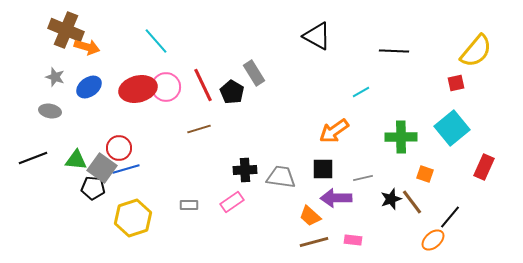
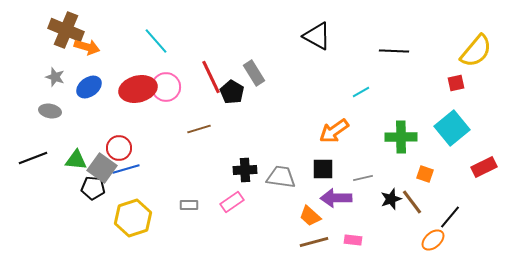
red line at (203, 85): moved 8 px right, 8 px up
red rectangle at (484, 167): rotated 40 degrees clockwise
